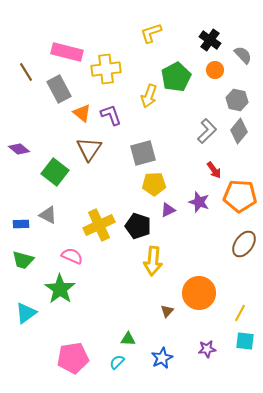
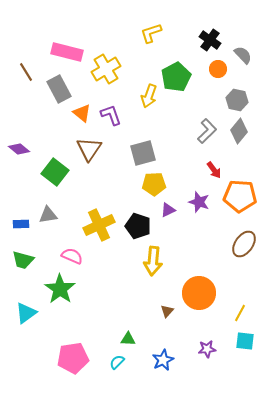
yellow cross at (106, 69): rotated 24 degrees counterclockwise
orange circle at (215, 70): moved 3 px right, 1 px up
gray triangle at (48, 215): rotated 36 degrees counterclockwise
blue star at (162, 358): moved 1 px right, 2 px down
